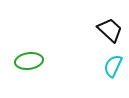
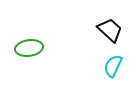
green ellipse: moved 13 px up
